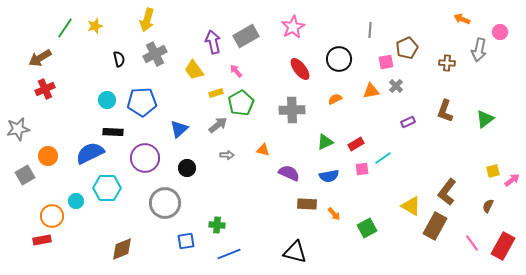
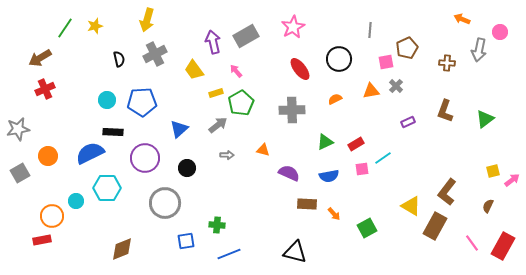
gray square at (25, 175): moved 5 px left, 2 px up
